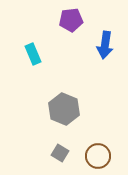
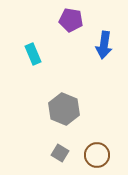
purple pentagon: rotated 15 degrees clockwise
blue arrow: moved 1 px left
brown circle: moved 1 px left, 1 px up
